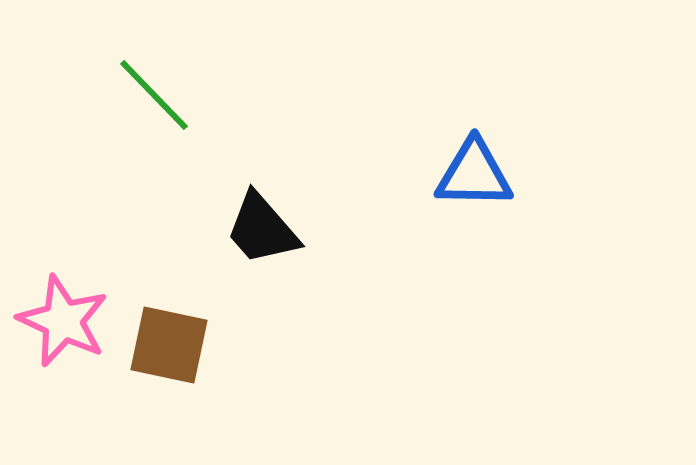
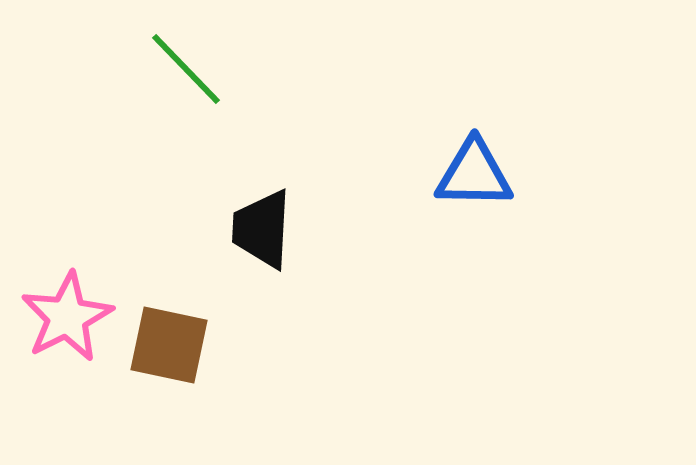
green line: moved 32 px right, 26 px up
black trapezoid: rotated 44 degrees clockwise
pink star: moved 4 px right, 4 px up; rotated 20 degrees clockwise
